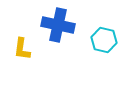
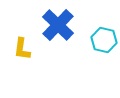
blue cross: rotated 32 degrees clockwise
